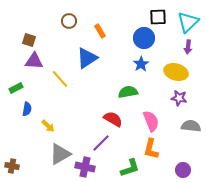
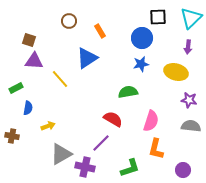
cyan triangle: moved 3 px right, 4 px up
blue circle: moved 2 px left
blue star: rotated 21 degrees clockwise
purple star: moved 10 px right, 2 px down
blue semicircle: moved 1 px right, 1 px up
pink semicircle: rotated 40 degrees clockwise
yellow arrow: rotated 64 degrees counterclockwise
orange L-shape: moved 5 px right
gray triangle: moved 1 px right
brown cross: moved 30 px up
